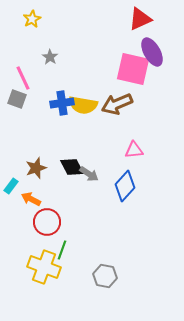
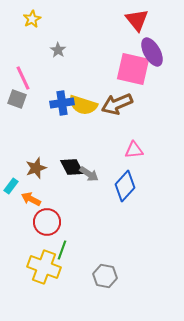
red triangle: moved 3 px left, 1 px down; rotated 45 degrees counterclockwise
gray star: moved 8 px right, 7 px up
yellow semicircle: rotated 8 degrees clockwise
